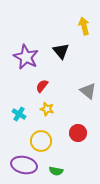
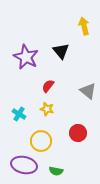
red semicircle: moved 6 px right
